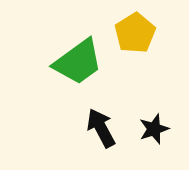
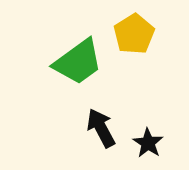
yellow pentagon: moved 1 px left, 1 px down
black star: moved 6 px left, 14 px down; rotated 20 degrees counterclockwise
